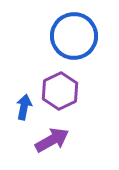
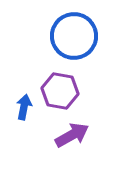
purple hexagon: rotated 24 degrees counterclockwise
purple arrow: moved 20 px right, 5 px up
